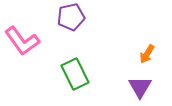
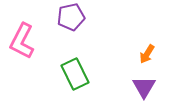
pink L-shape: rotated 63 degrees clockwise
purple triangle: moved 4 px right
